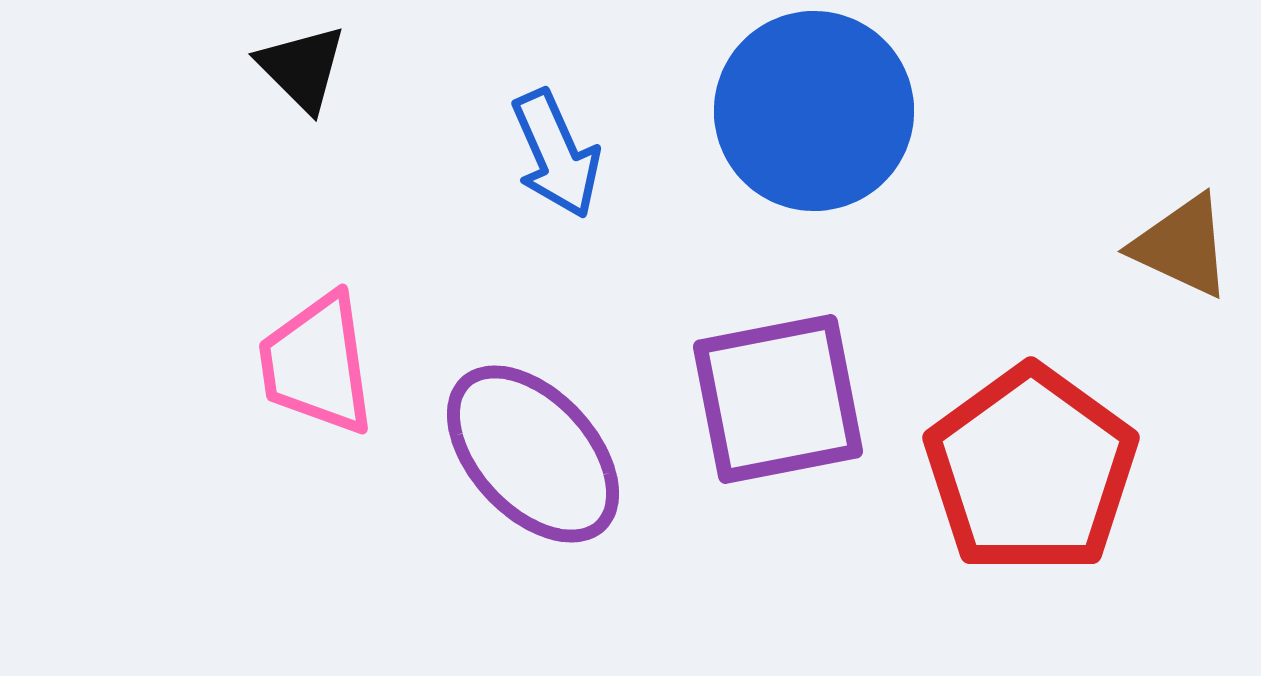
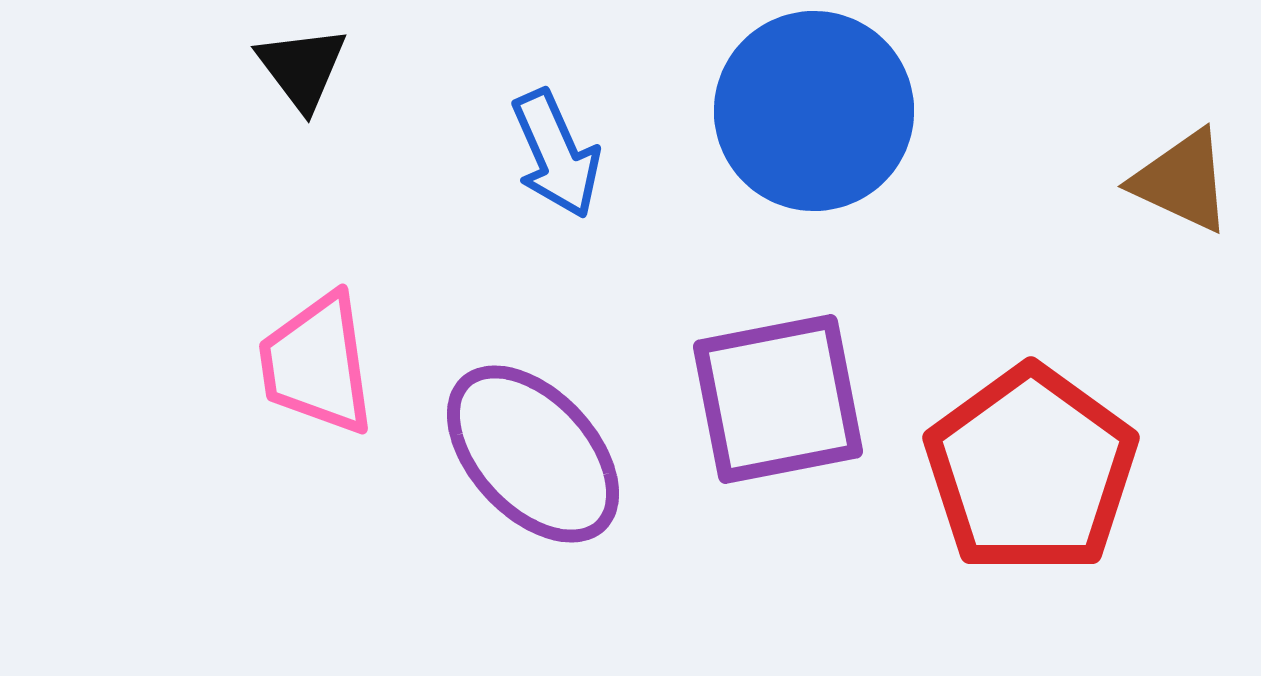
black triangle: rotated 8 degrees clockwise
brown triangle: moved 65 px up
